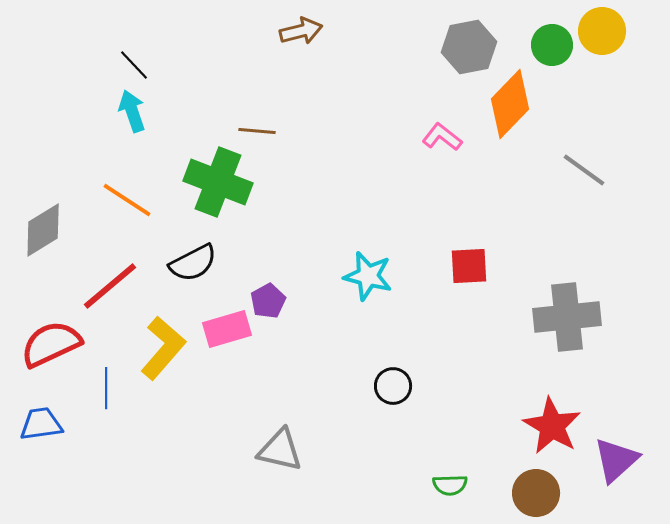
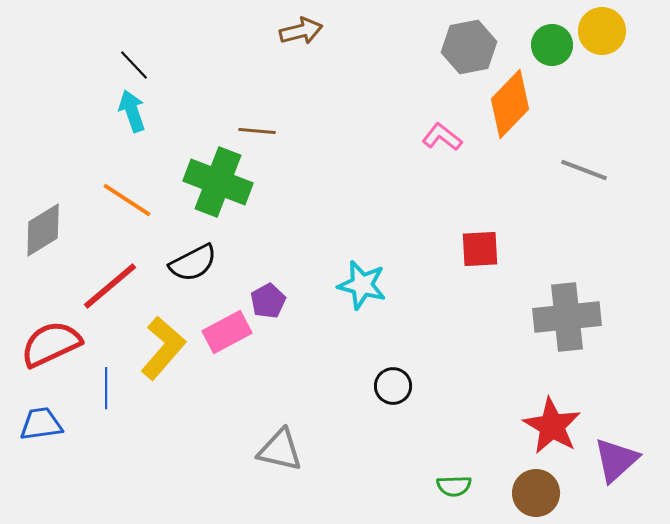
gray line: rotated 15 degrees counterclockwise
red square: moved 11 px right, 17 px up
cyan star: moved 6 px left, 9 px down
pink rectangle: moved 3 px down; rotated 12 degrees counterclockwise
green semicircle: moved 4 px right, 1 px down
